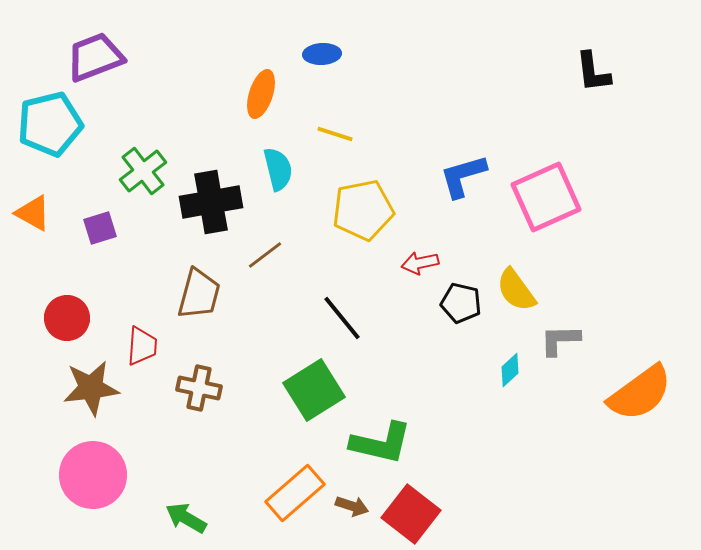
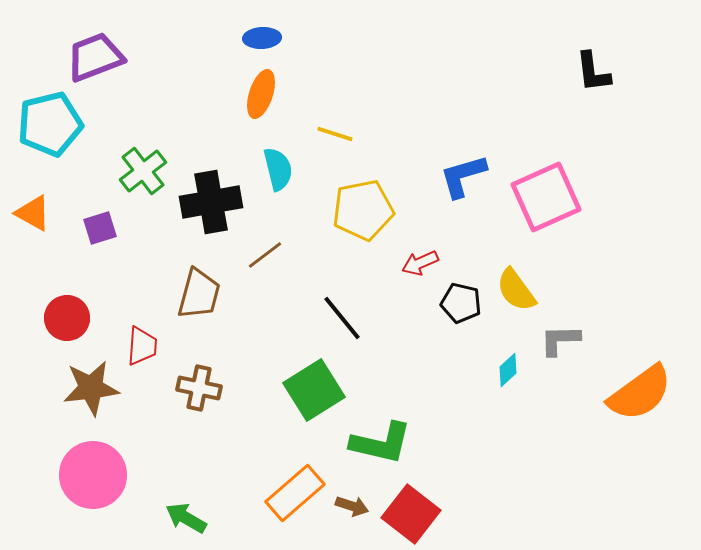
blue ellipse: moved 60 px left, 16 px up
red arrow: rotated 12 degrees counterclockwise
cyan diamond: moved 2 px left
